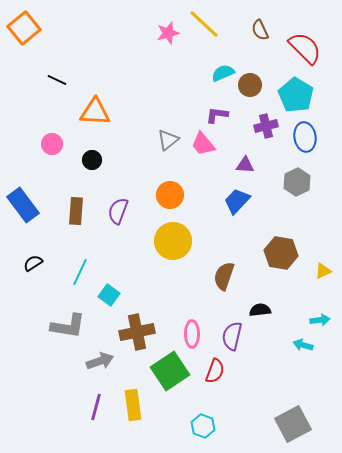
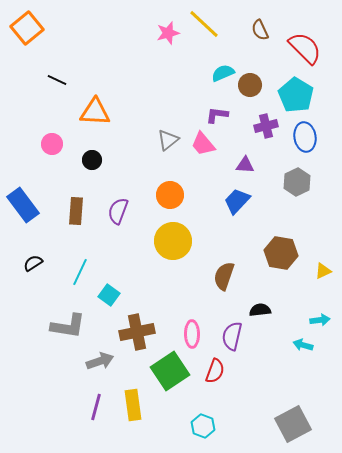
orange square at (24, 28): moved 3 px right
